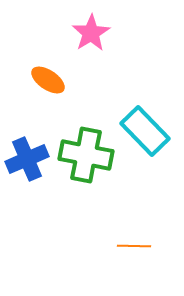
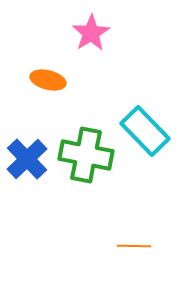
orange ellipse: rotated 20 degrees counterclockwise
blue cross: rotated 21 degrees counterclockwise
